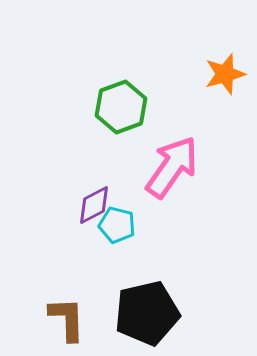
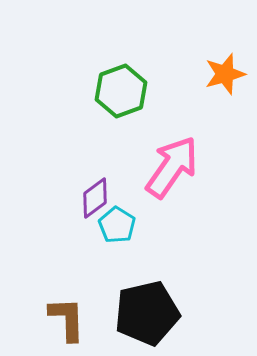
green hexagon: moved 16 px up
purple diamond: moved 1 px right, 7 px up; rotated 9 degrees counterclockwise
cyan pentagon: rotated 18 degrees clockwise
